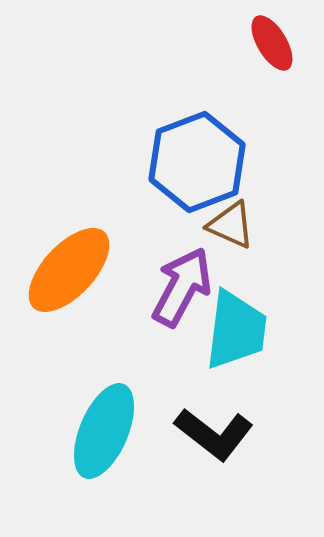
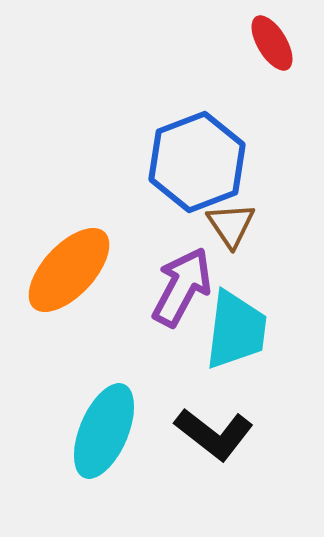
brown triangle: rotated 32 degrees clockwise
